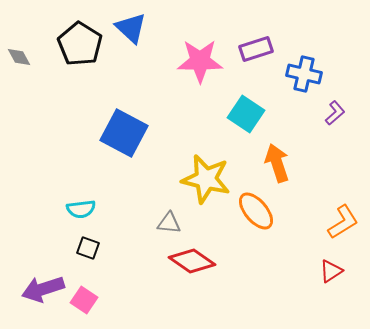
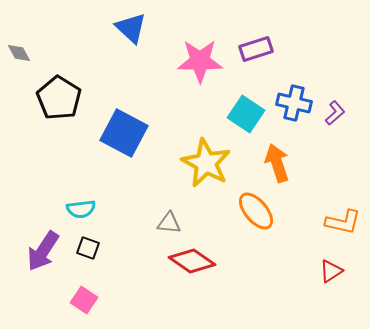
black pentagon: moved 21 px left, 54 px down
gray diamond: moved 4 px up
blue cross: moved 10 px left, 29 px down
yellow star: moved 16 px up; rotated 15 degrees clockwise
orange L-shape: rotated 45 degrees clockwise
purple arrow: moved 38 px up; rotated 39 degrees counterclockwise
